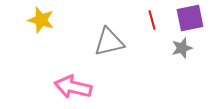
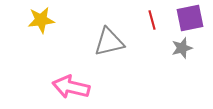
yellow star: rotated 24 degrees counterclockwise
pink arrow: moved 2 px left
